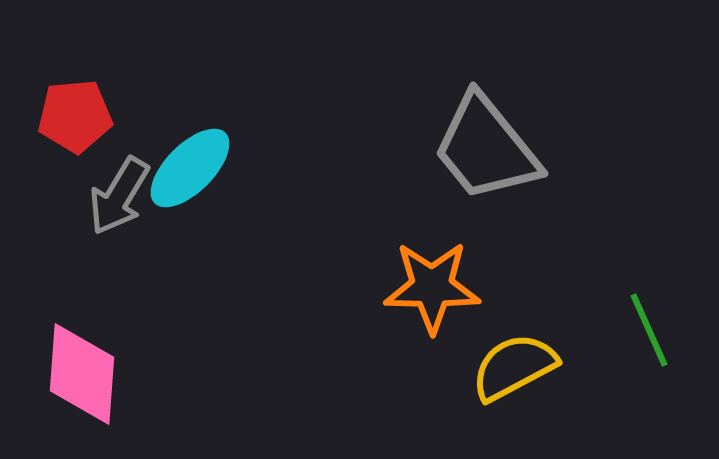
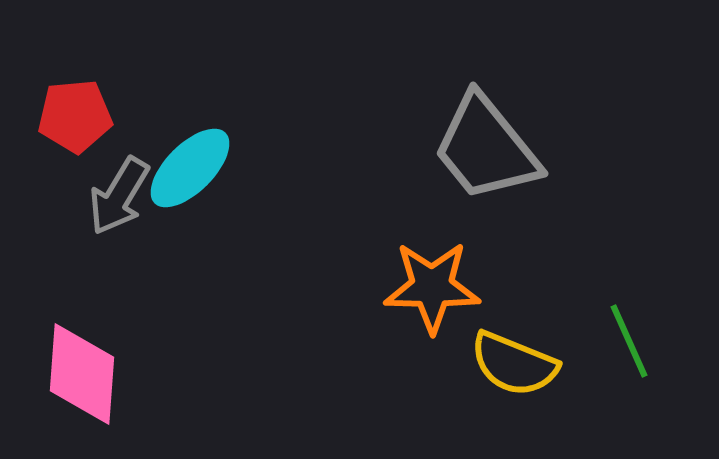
green line: moved 20 px left, 11 px down
yellow semicircle: moved 3 px up; rotated 130 degrees counterclockwise
